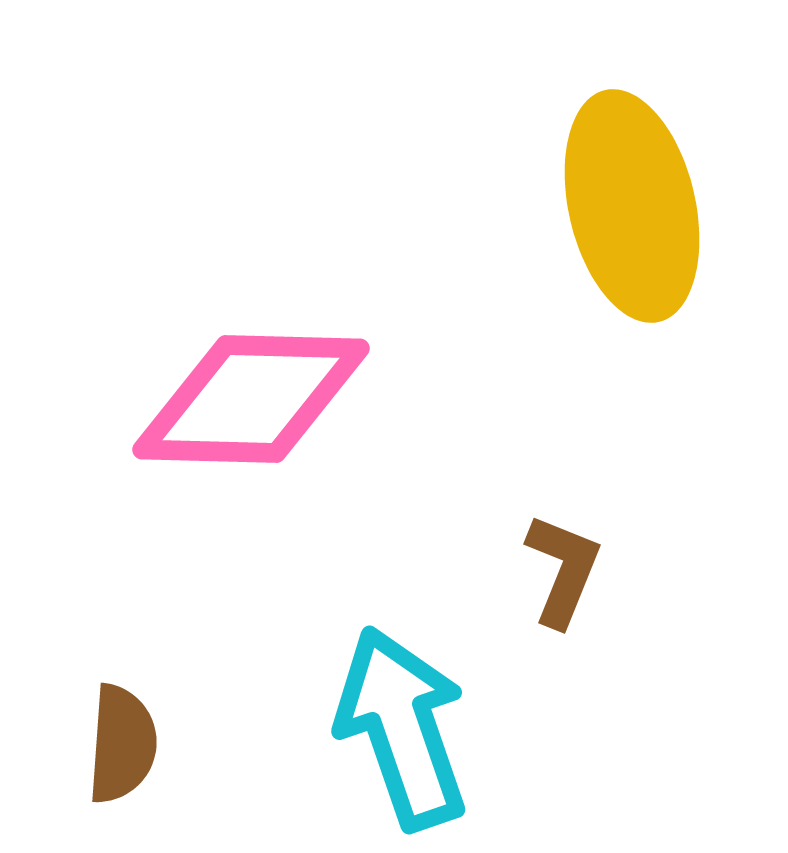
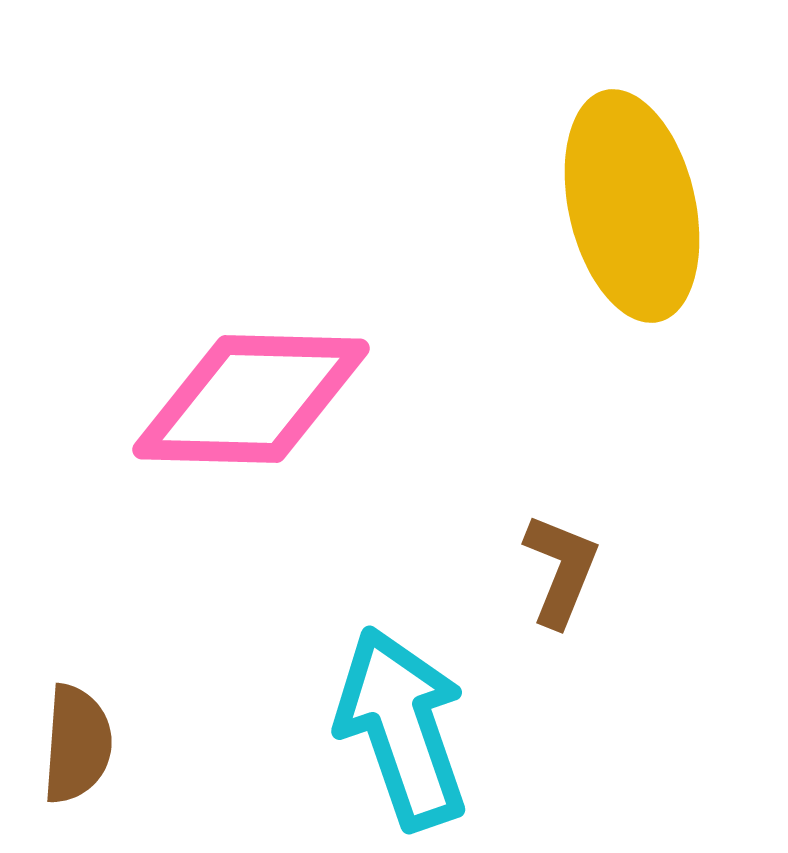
brown L-shape: moved 2 px left
brown semicircle: moved 45 px left
